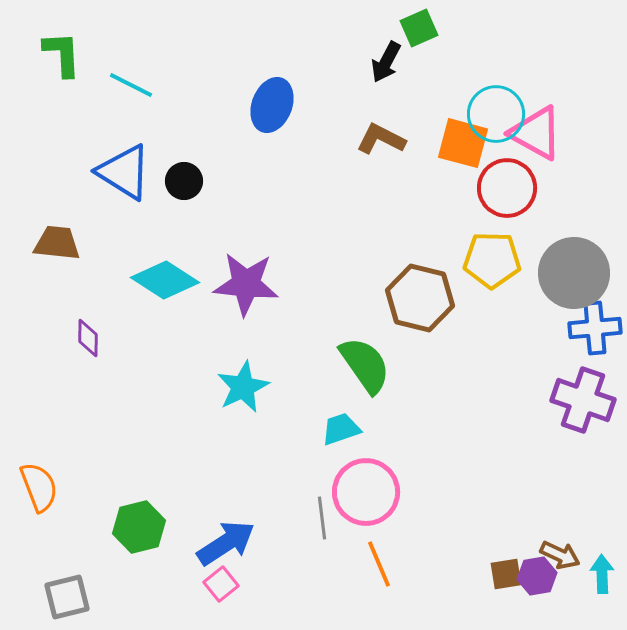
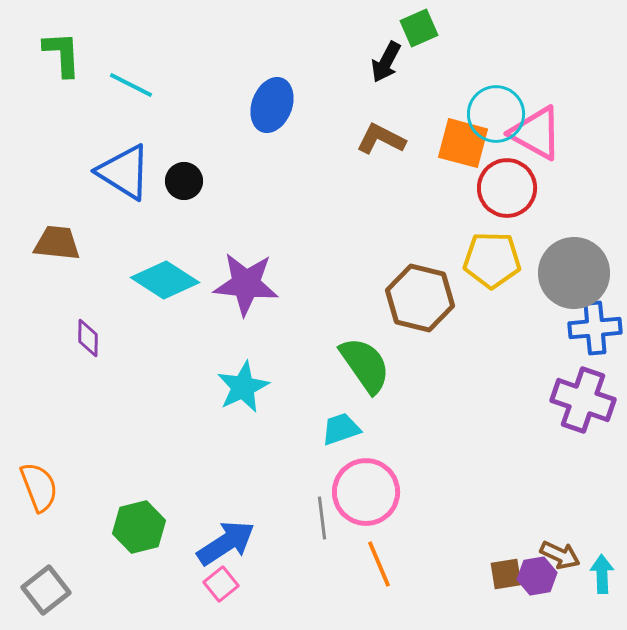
gray square: moved 21 px left, 7 px up; rotated 24 degrees counterclockwise
